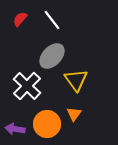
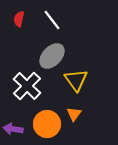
red semicircle: moved 1 px left; rotated 28 degrees counterclockwise
purple arrow: moved 2 px left
